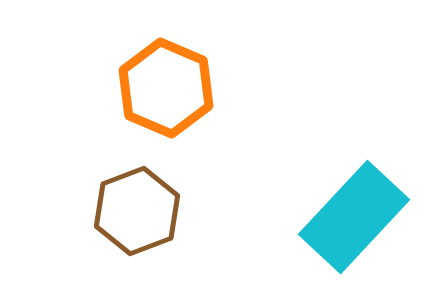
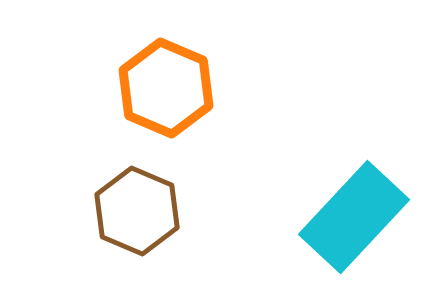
brown hexagon: rotated 16 degrees counterclockwise
